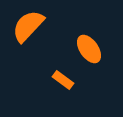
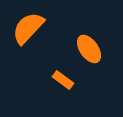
orange semicircle: moved 2 px down
